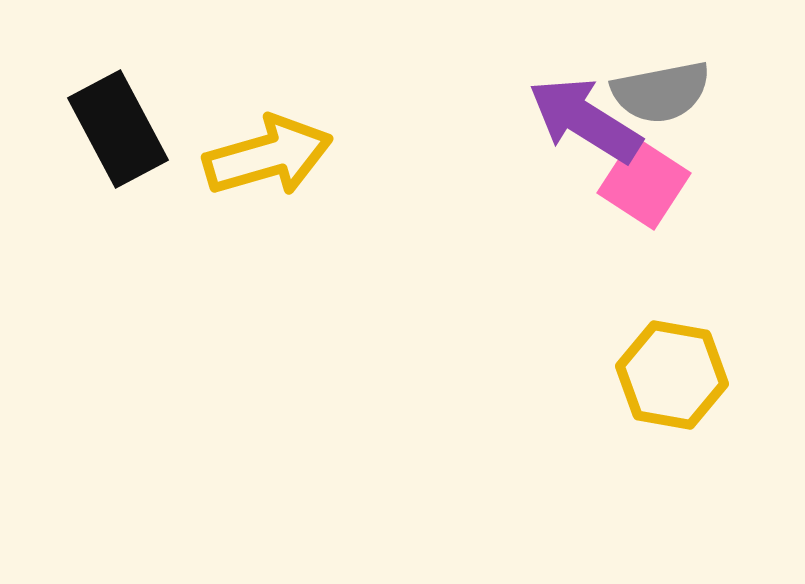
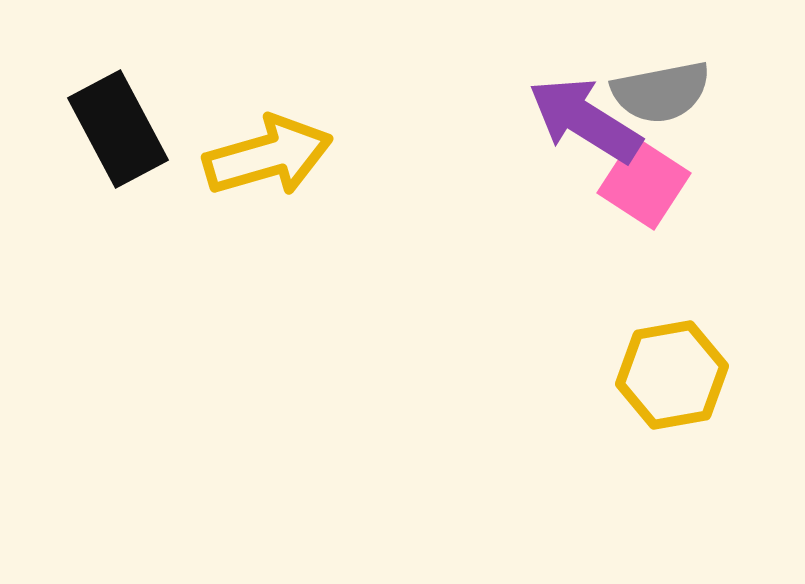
yellow hexagon: rotated 20 degrees counterclockwise
